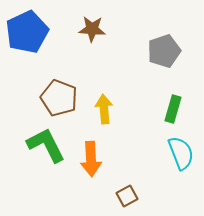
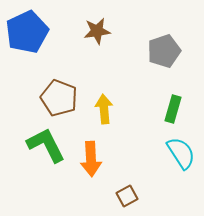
brown star: moved 5 px right, 2 px down; rotated 12 degrees counterclockwise
cyan semicircle: rotated 12 degrees counterclockwise
